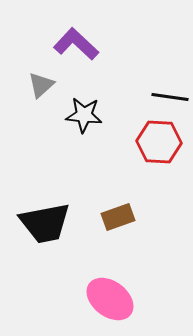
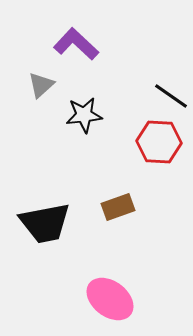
black line: moved 1 px right, 1 px up; rotated 27 degrees clockwise
black star: rotated 12 degrees counterclockwise
brown rectangle: moved 10 px up
